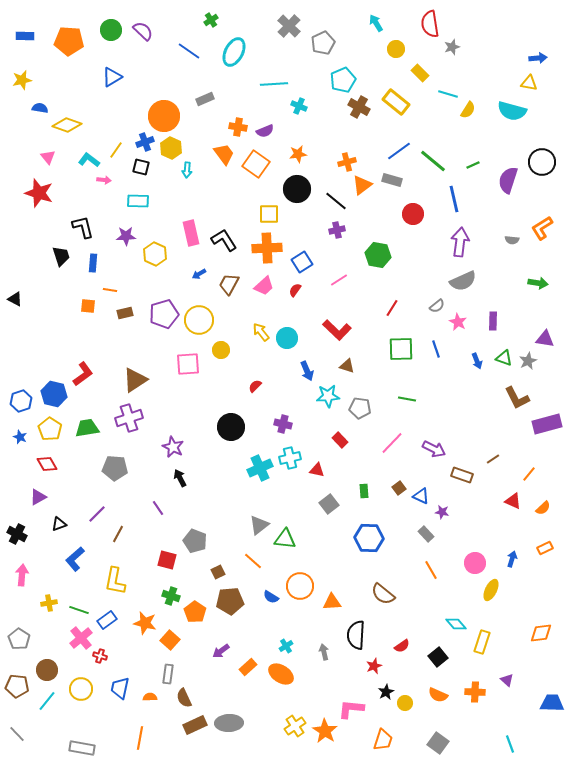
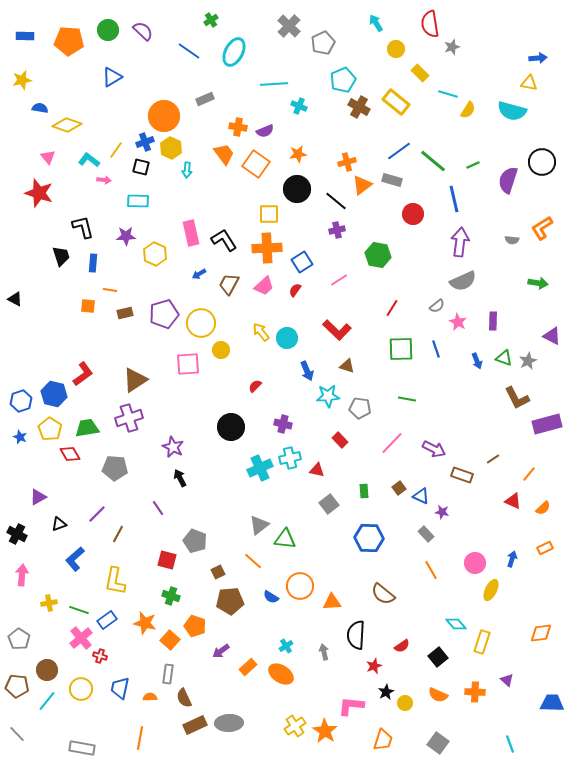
green circle at (111, 30): moved 3 px left
yellow circle at (199, 320): moved 2 px right, 3 px down
purple triangle at (545, 339): moved 7 px right, 3 px up; rotated 18 degrees clockwise
red diamond at (47, 464): moved 23 px right, 10 px up
orange pentagon at (195, 612): moved 14 px down; rotated 15 degrees counterclockwise
pink L-shape at (351, 709): moved 3 px up
